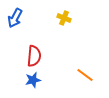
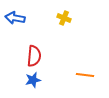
blue arrow: rotated 72 degrees clockwise
orange line: rotated 30 degrees counterclockwise
